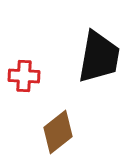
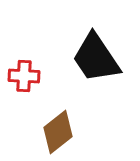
black trapezoid: moved 3 px left, 1 px down; rotated 136 degrees clockwise
